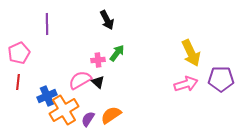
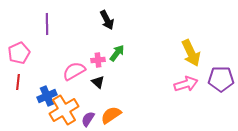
pink semicircle: moved 6 px left, 9 px up
